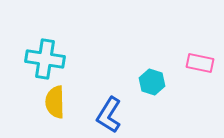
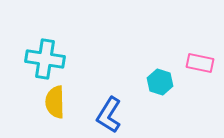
cyan hexagon: moved 8 px right
